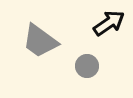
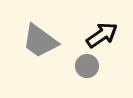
black arrow: moved 7 px left, 12 px down
